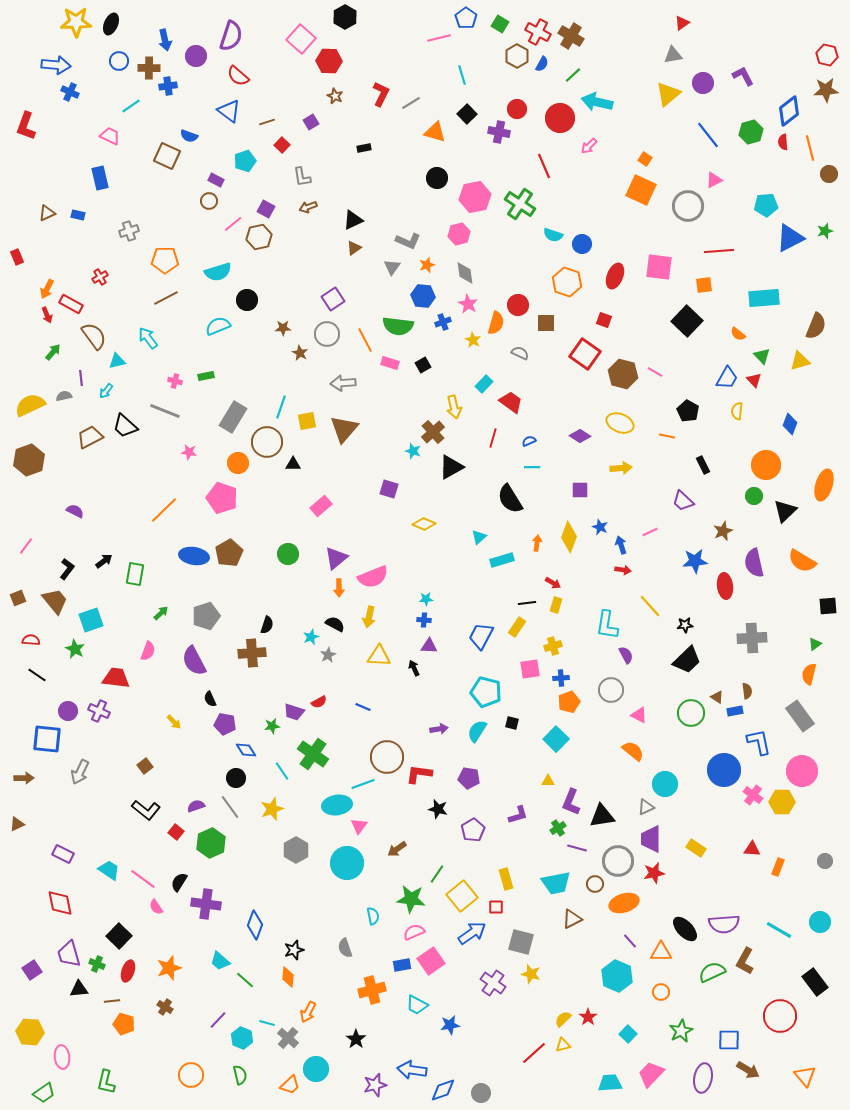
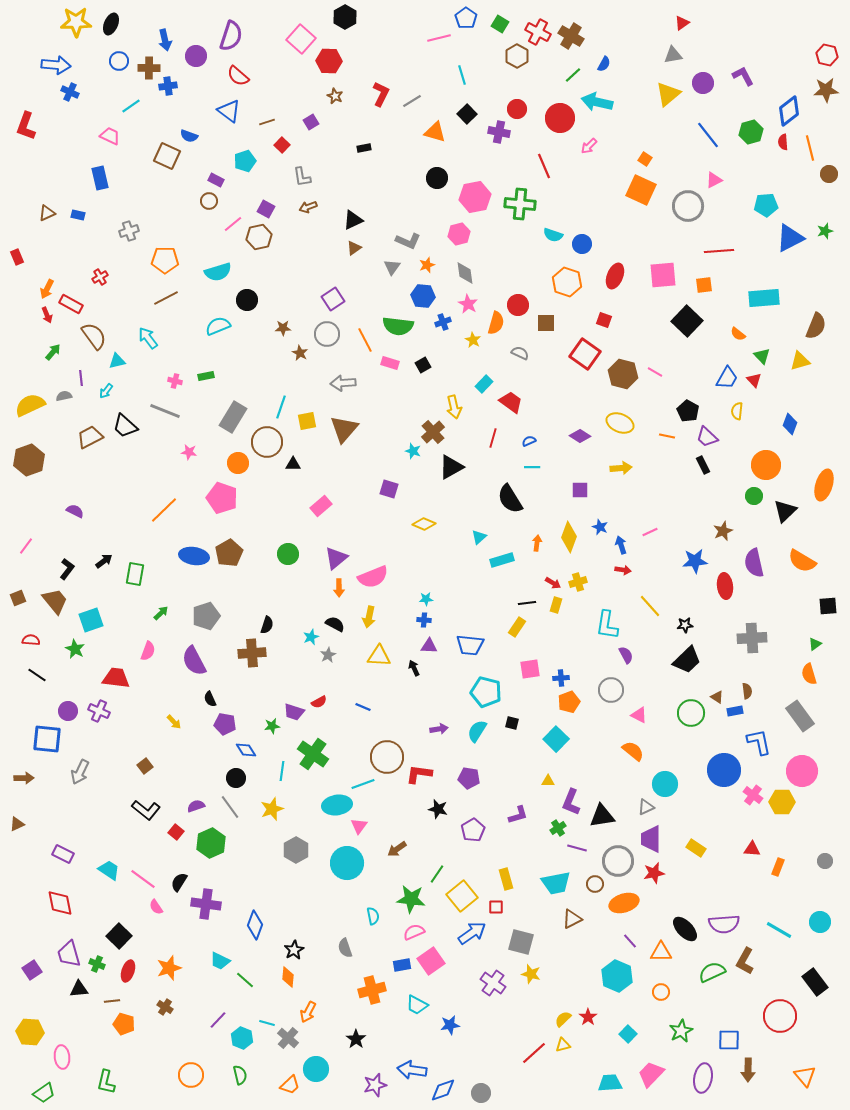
blue semicircle at (542, 64): moved 62 px right
gray line at (411, 103): moved 1 px right, 2 px up
green cross at (520, 204): rotated 28 degrees counterclockwise
pink square at (659, 267): moved 4 px right, 8 px down; rotated 12 degrees counterclockwise
purple trapezoid at (683, 501): moved 24 px right, 64 px up
blue trapezoid at (481, 636): moved 11 px left, 9 px down; rotated 112 degrees counterclockwise
yellow cross at (553, 646): moved 25 px right, 64 px up
orange semicircle at (809, 674): rotated 30 degrees counterclockwise
cyan line at (282, 771): rotated 42 degrees clockwise
black star at (294, 950): rotated 12 degrees counterclockwise
cyan trapezoid at (220, 961): rotated 15 degrees counterclockwise
brown arrow at (748, 1070): rotated 60 degrees clockwise
